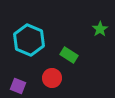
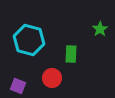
cyan hexagon: rotated 8 degrees counterclockwise
green rectangle: moved 2 px right, 1 px up; rotated 60 degrees clockwise
